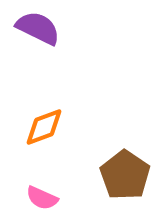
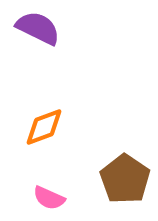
brown pentagon: moved 4 px down
pink semicircle: moved 7 px right
